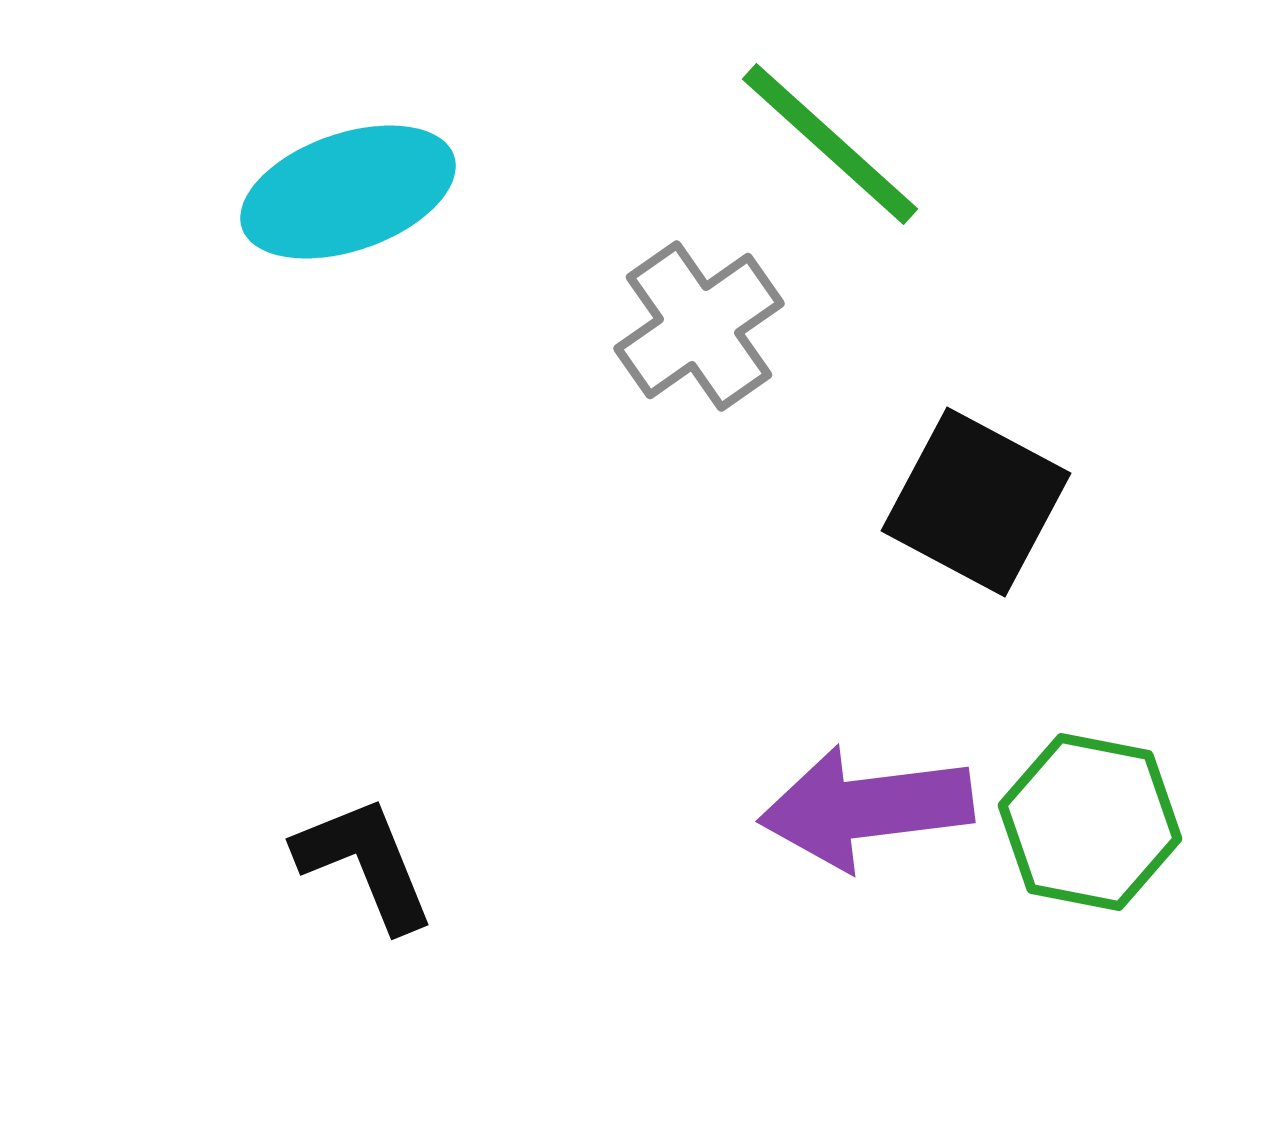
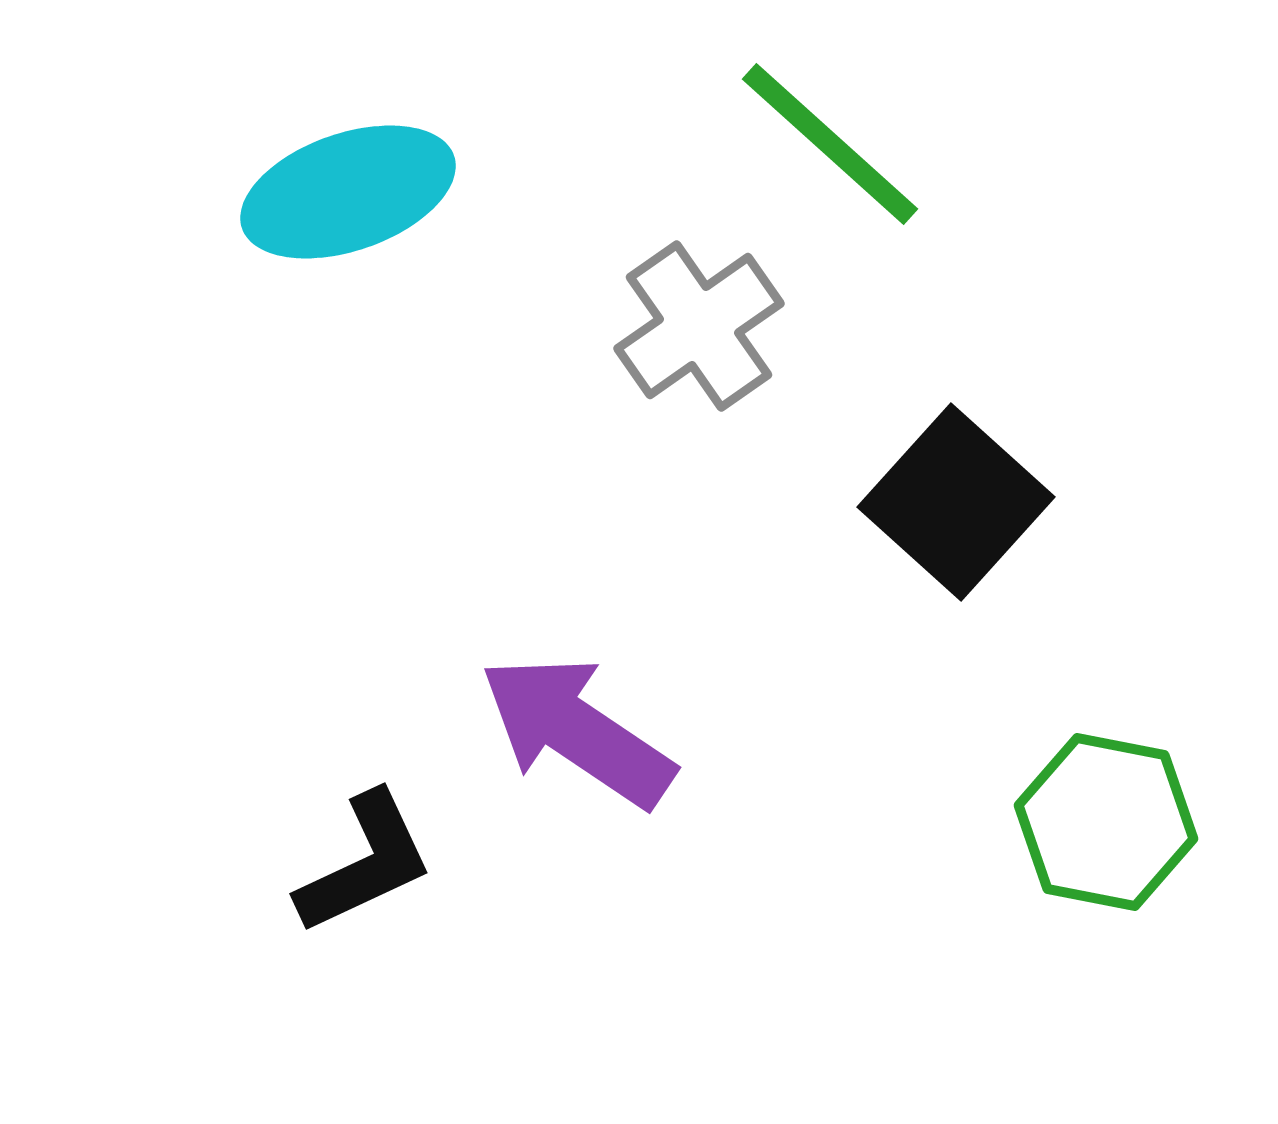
black square: moved 20 px left; rotated 14 degrees clockwise
purple arrow: moved 289 px left, 77 px up; rotated 41 degrees clockwise
green hexagon: moved 16 px right
black L-shape: rotated 87 degrees clockwise
